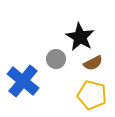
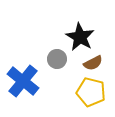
gray circle: moved 1 px right
yellow pentagon: moved 1 px left, 3 px up
